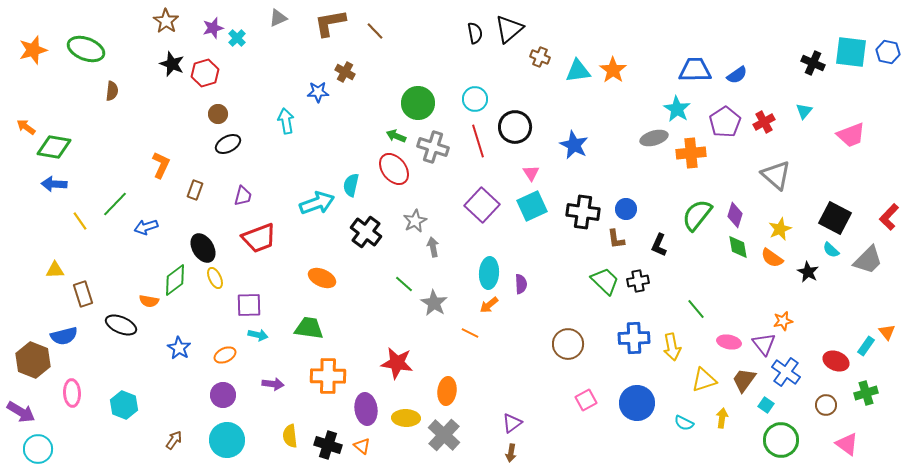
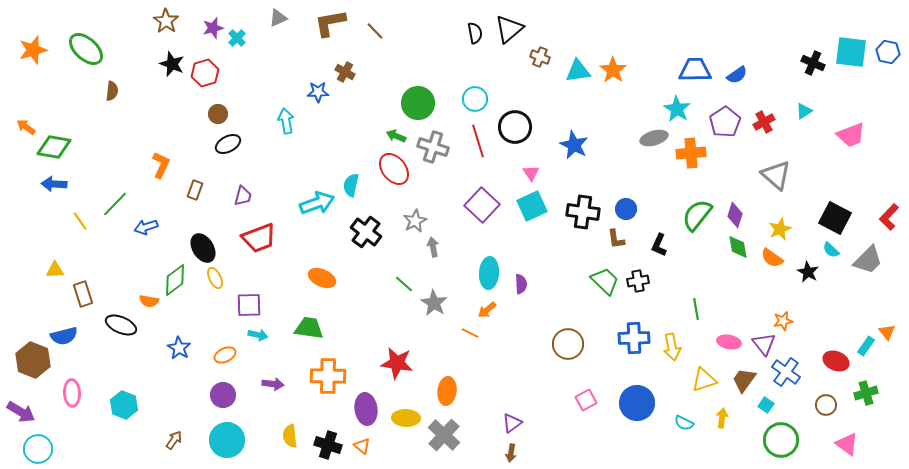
green ellipse at (86, 49): rotated 21 degrees clockwise
cyan triangle at (804, 111): rotated 18 degrees clockwise
orange arrow at (489, 305): moved 2 px left, 5 px down
green line at (696, 309): rotated 30 degrees clockwise
